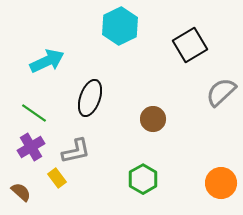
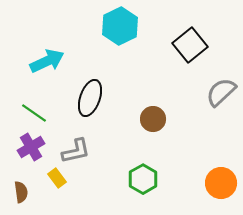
black square: rotated 8 degrees counterclockwise
brown semicircle: rotated 40 degrees clockwise
